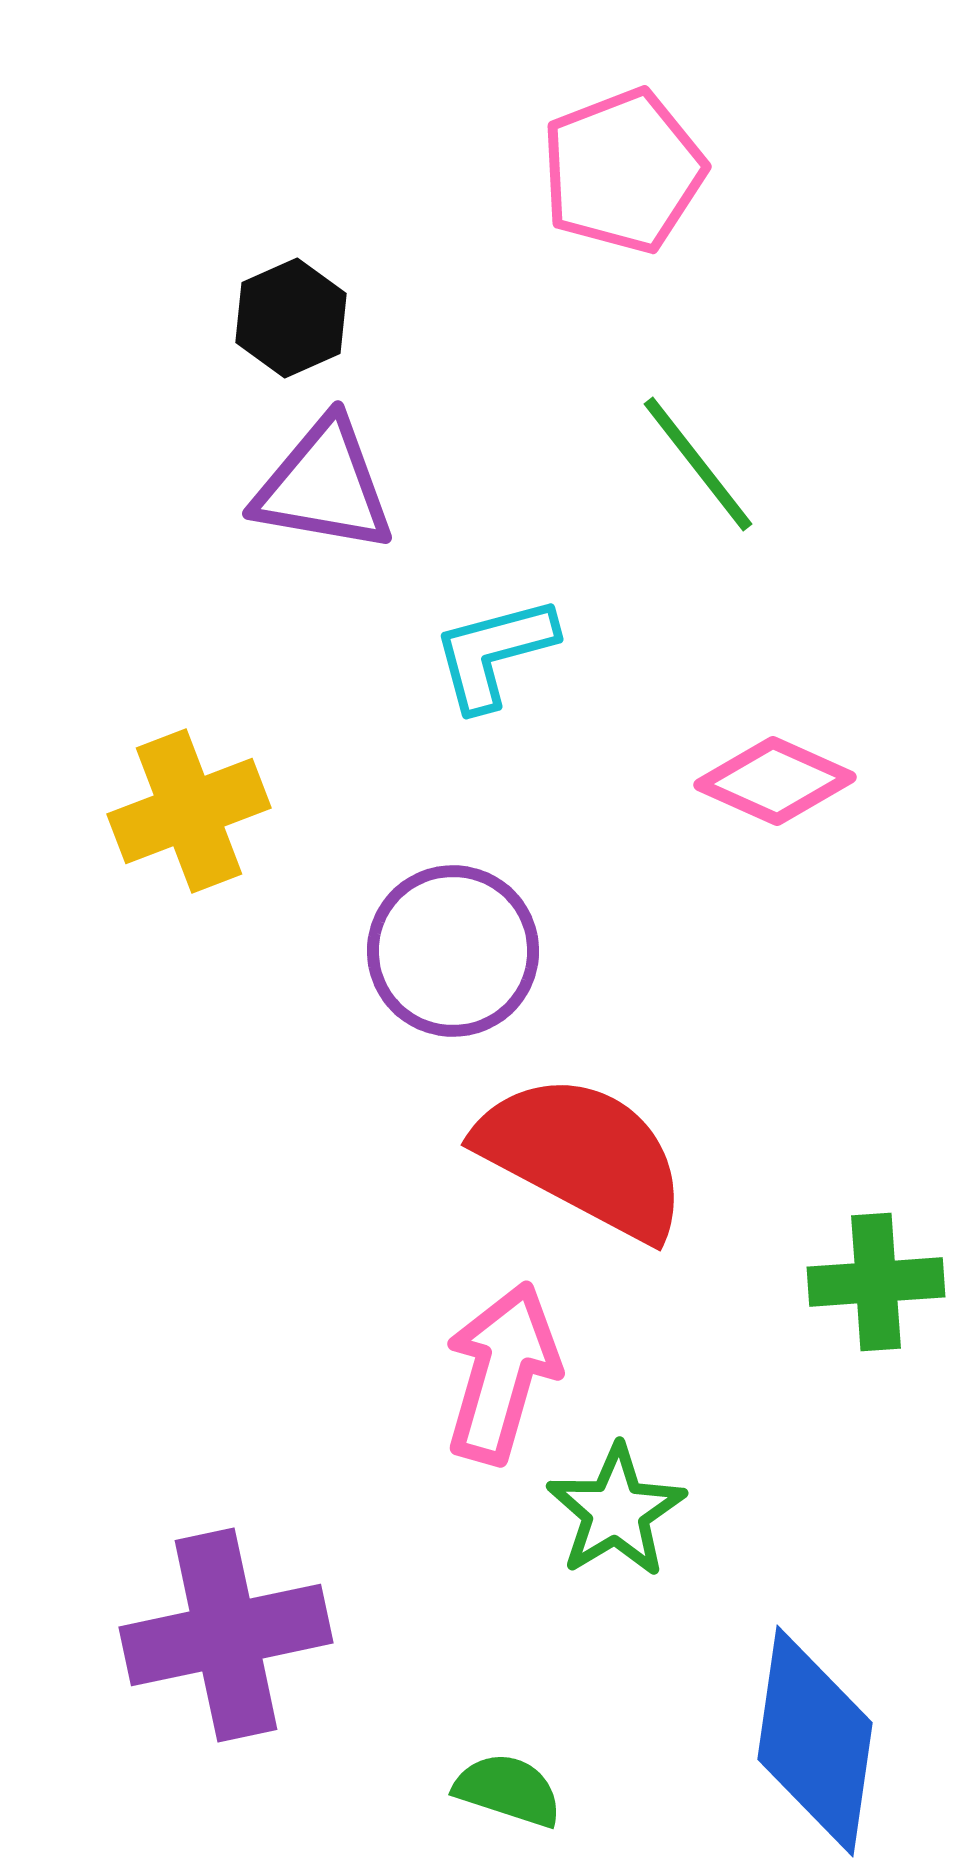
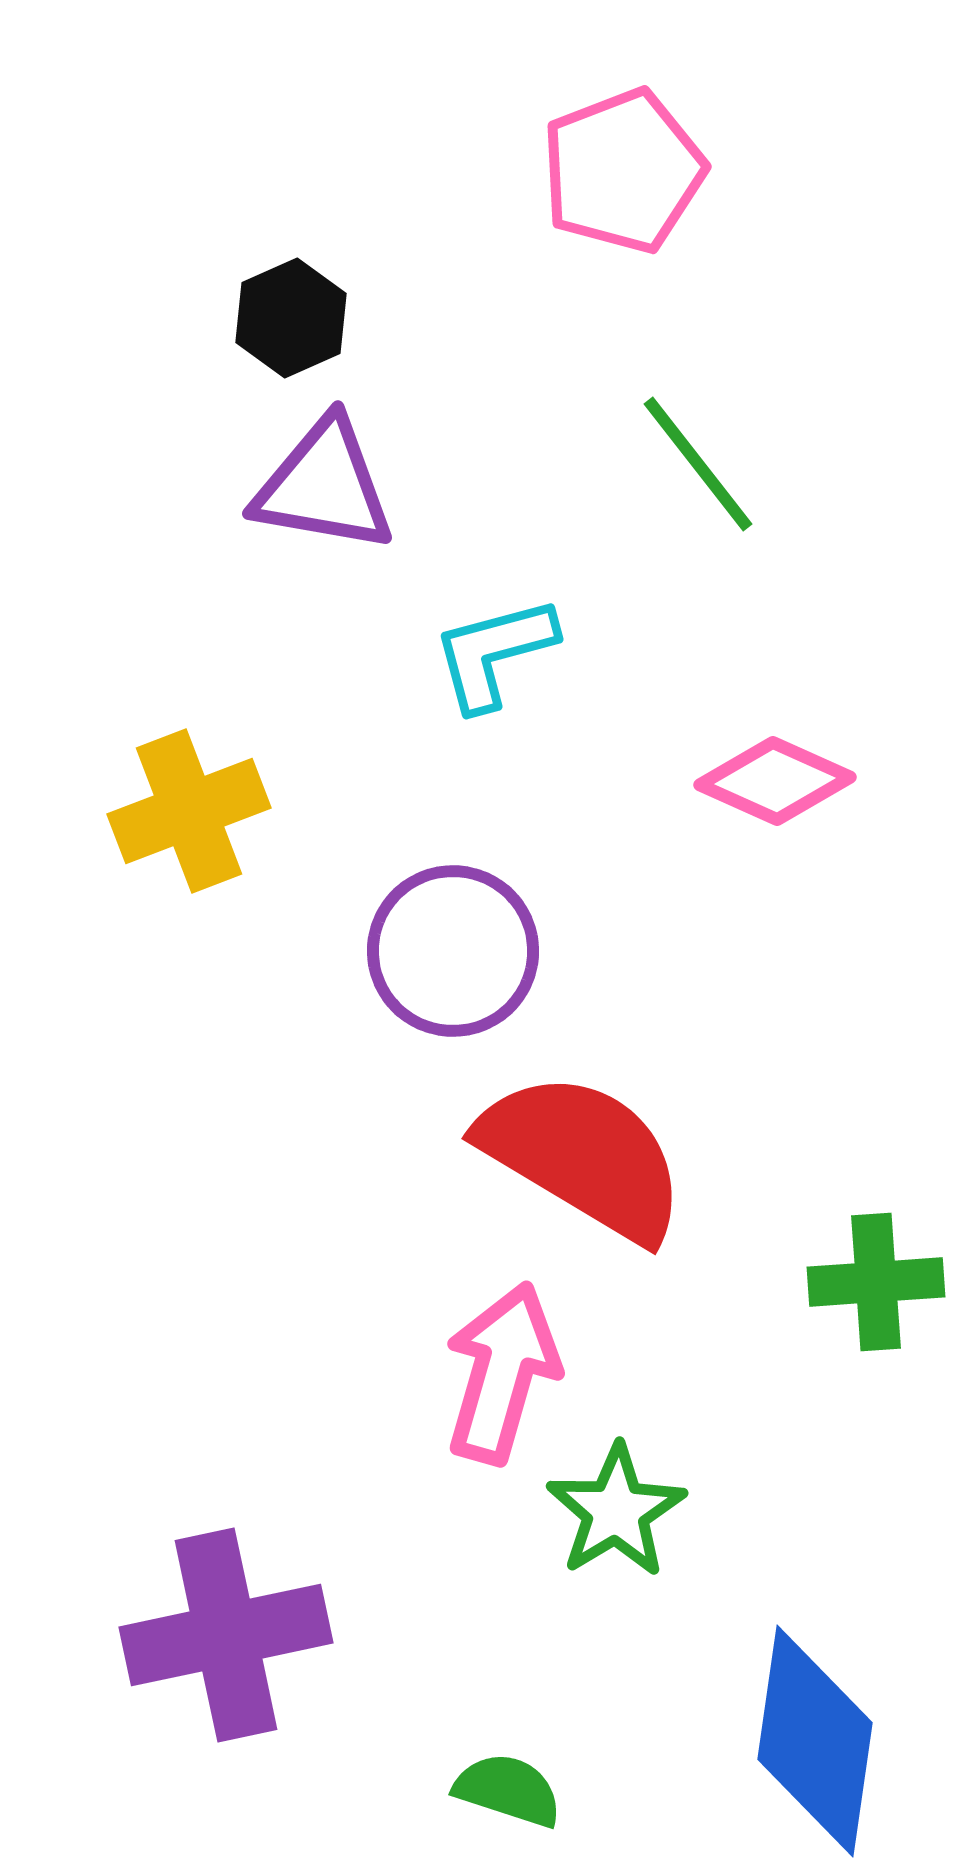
red semicircle: rotated 3 degrees clockwise
